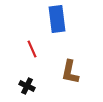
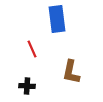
brown L-shape: moved 1 px right
black cross: rotated 21 degrees counterclockwise
